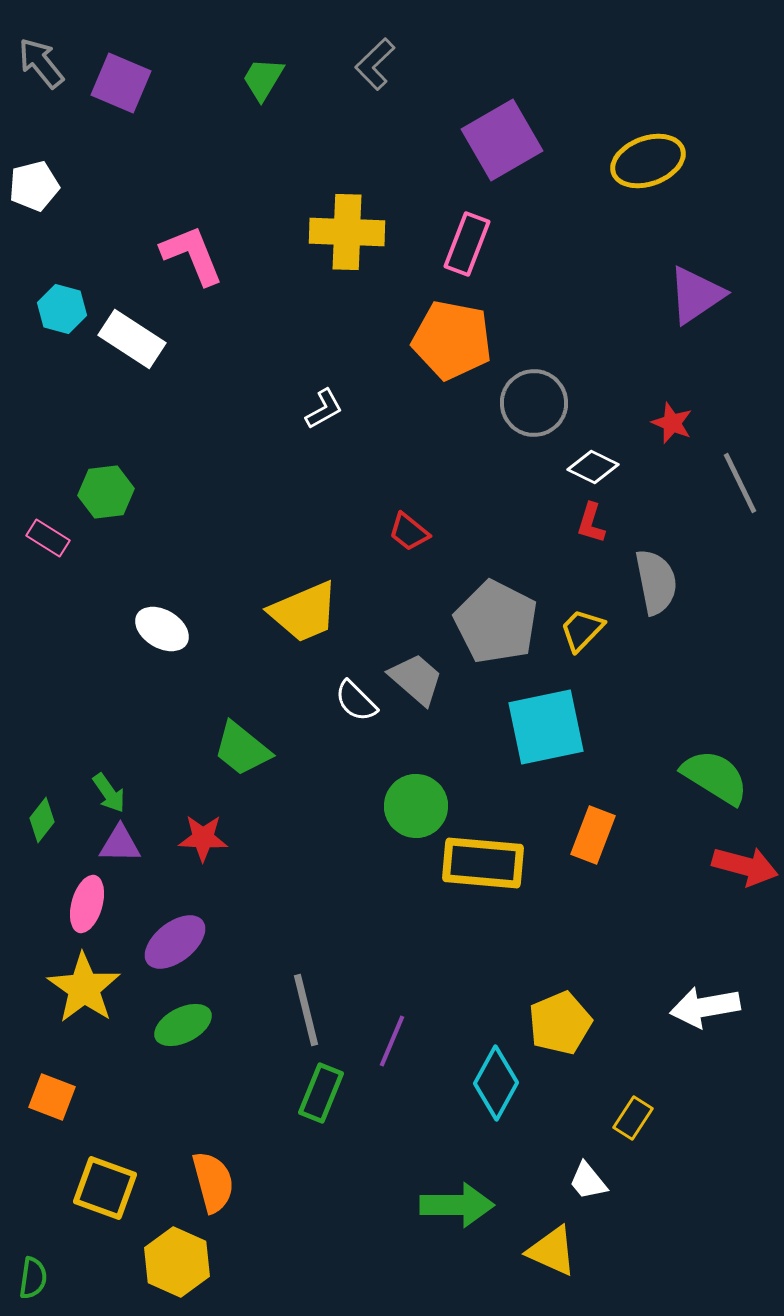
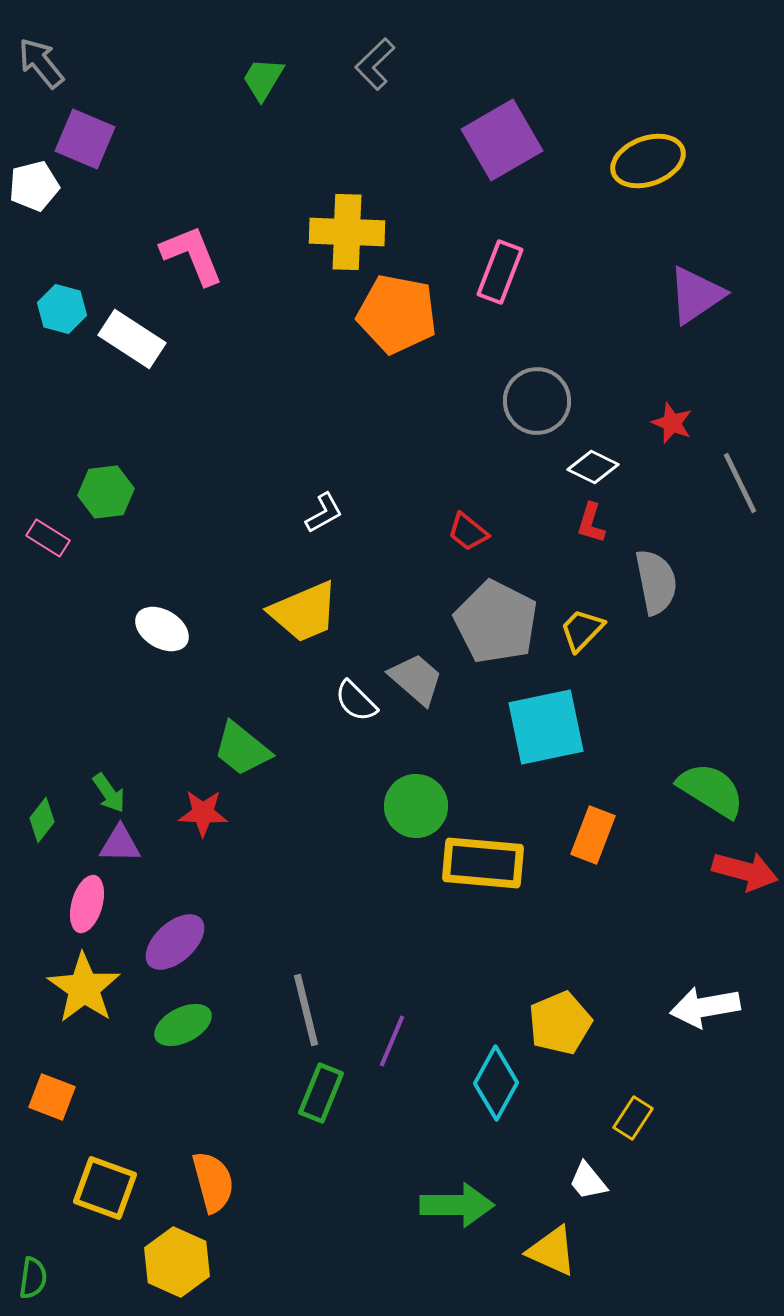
purple square at (121, 83): moved 36 px left, 56 px down
pink rectangle at (467, 244): moved 33 px right, 28 px down
orange pentagon at (452, 340): moved 55 px left, 26 px up
gray circle at (534, 403): moved 3 px right, 2 px up
white L-shape at (324, 409): moved 104 px down
red trapezoid at (409, 532): moved 59 px right
green semicircle at (715, 777): moved 4 px left, 13 px down
red star at (203, 838): moved 25 px up
red arrow at (745, 866): moved 5 px down
purple ellipse at (175, 942): rotated 4 degrees counterclockwise
